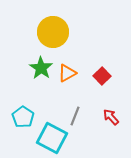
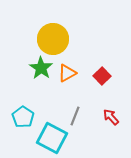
yellow circle: moved 7 px down
